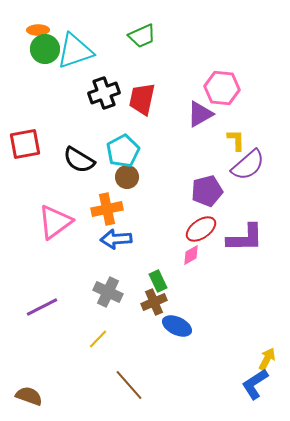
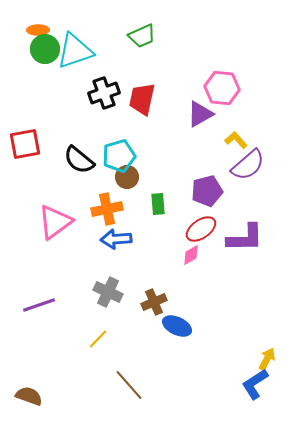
yellow L-shape: rotated 40 degrees counterclockwise
cyan pentagon: moved 4 px left, 5 px down; rotated 12 degrees clockwise
black semicircle: rotated 8 degrees clockwise
green rectangle: moved 77 px up; rotated 20 degrees clockwise
purple line: moved 3 px left, 2 px up; rotated 8 degrees clockwise
